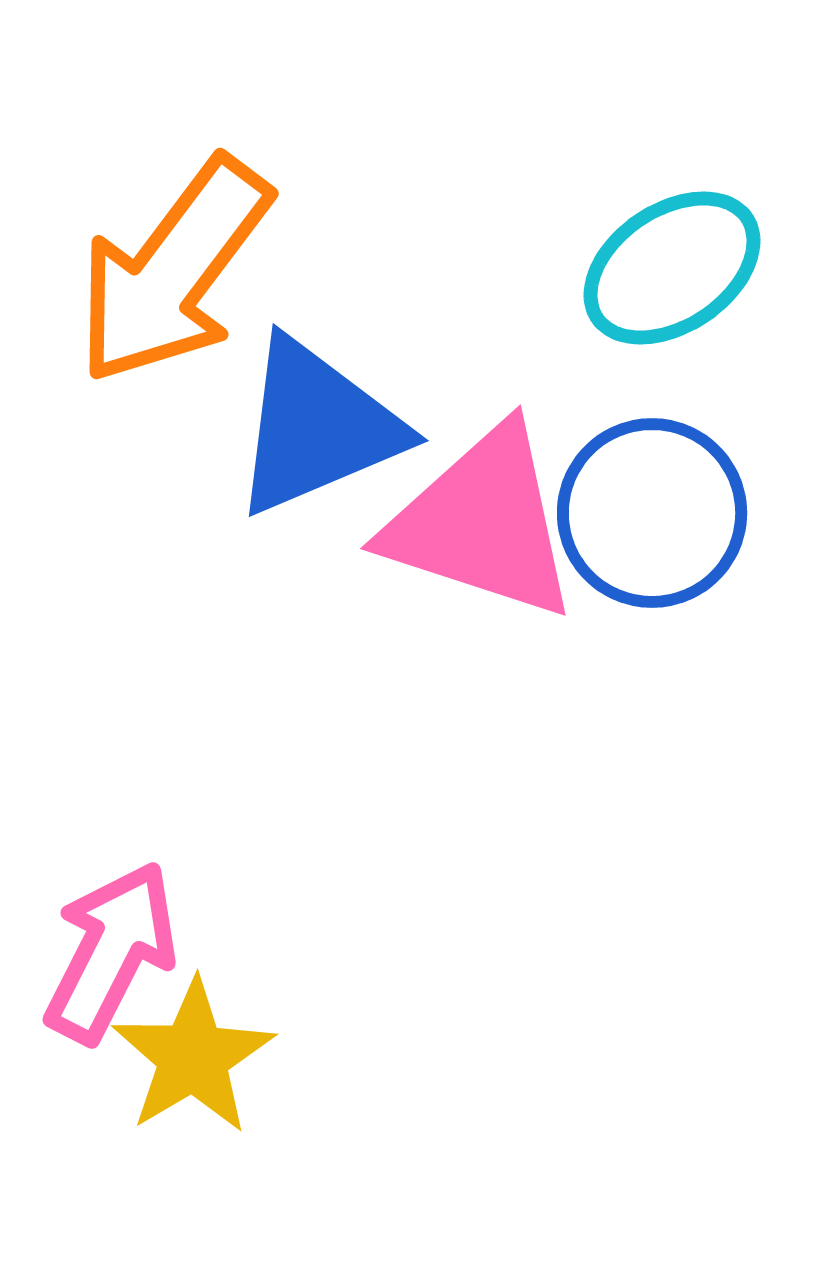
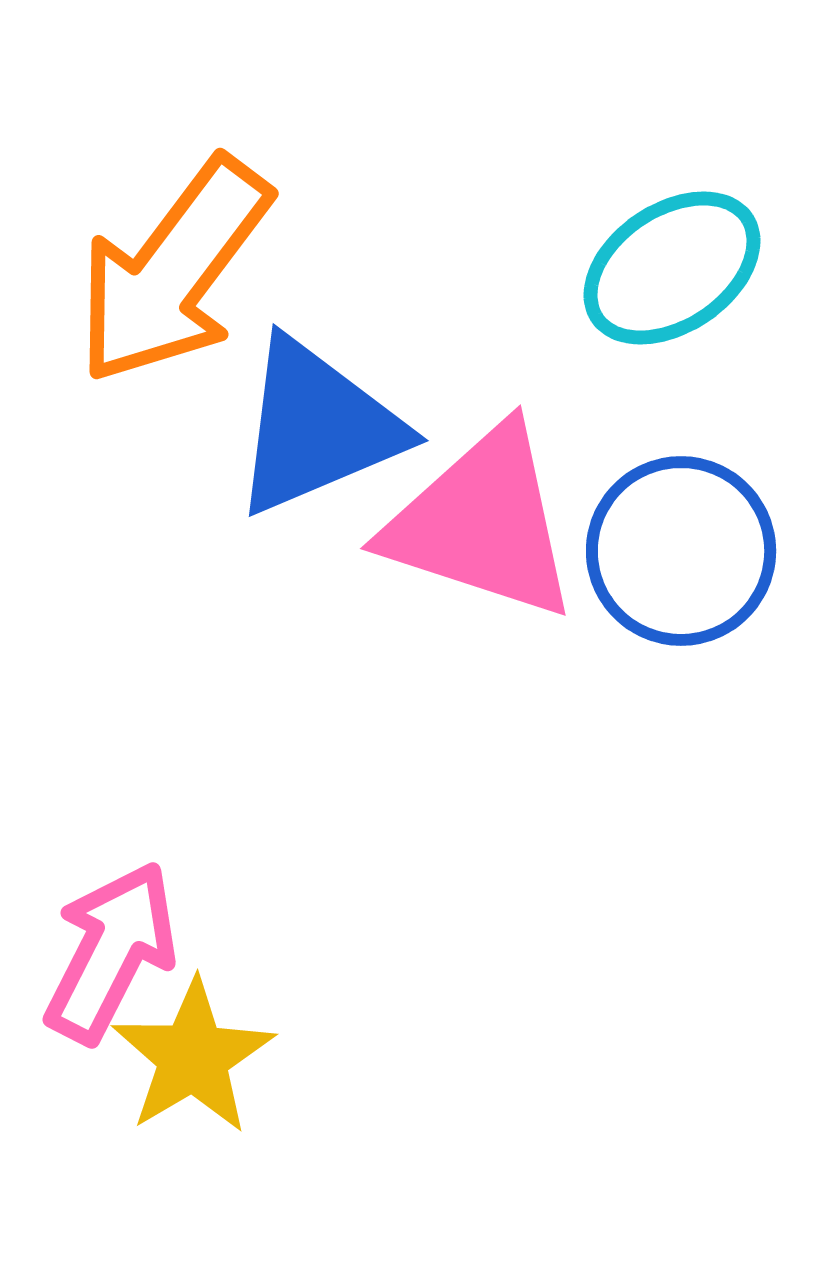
blue circle: moved 29 px right, 38 px down
